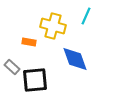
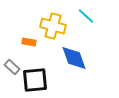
cyan line: rotated 72 degrees counterclockwise
blue diamond: moved 1 px left, 1 px up
